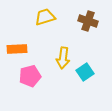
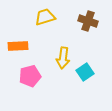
orange rectangle: moved 1 px right, 3 px up
